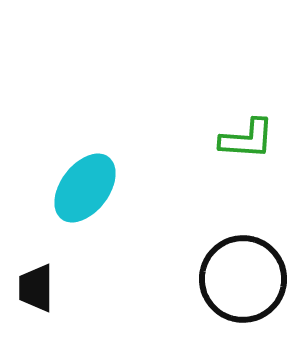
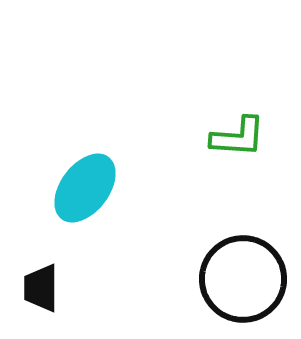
green L-shape: moved 9 px left, 2 px up
black trapezoid: moved 5 px right
